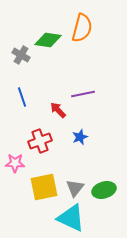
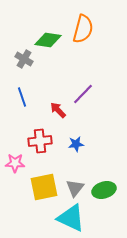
orange semicircle: moved 1 px right, 1 px down
gray cross: moved 3 px right, 4 px down
purple line: rotated 35 degrees counterclockwise
blue star: moved 4 px left, 7 px down; rotated 14 degrees clockwise
red cross: rotated 15 degrees clockwise
